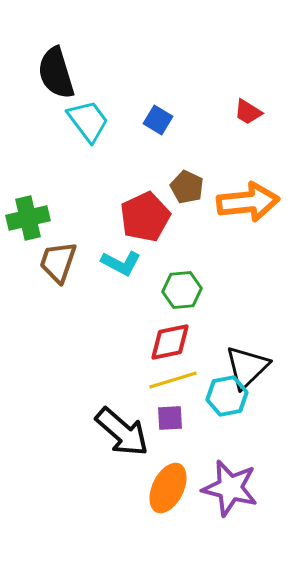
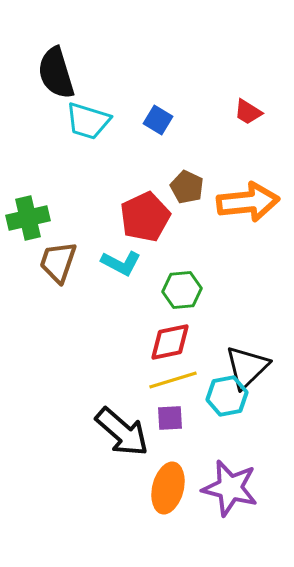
cyan trapezoid: rotated 144 degrees clockwise
orange ellipse: rotated 12 degrees counterclockwise
